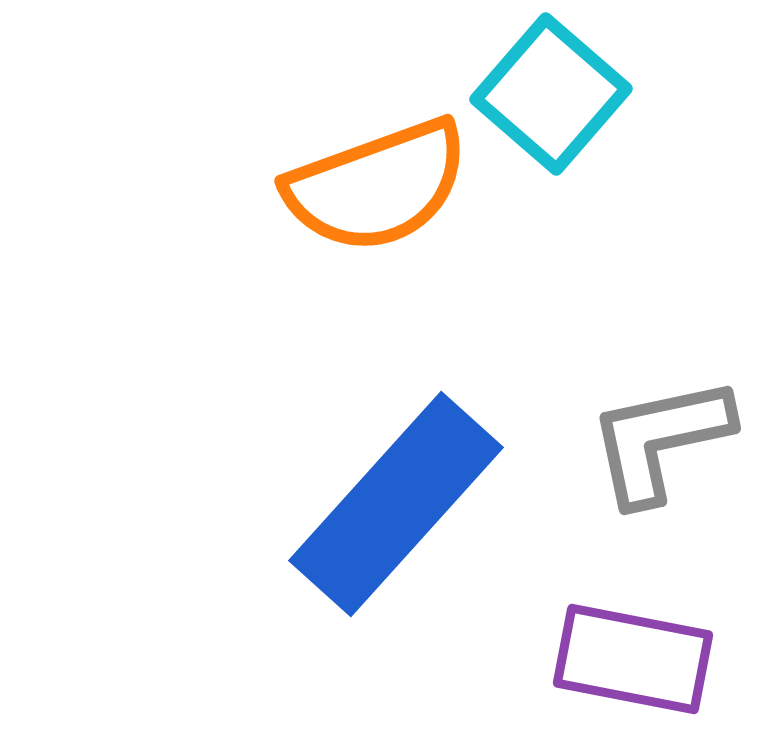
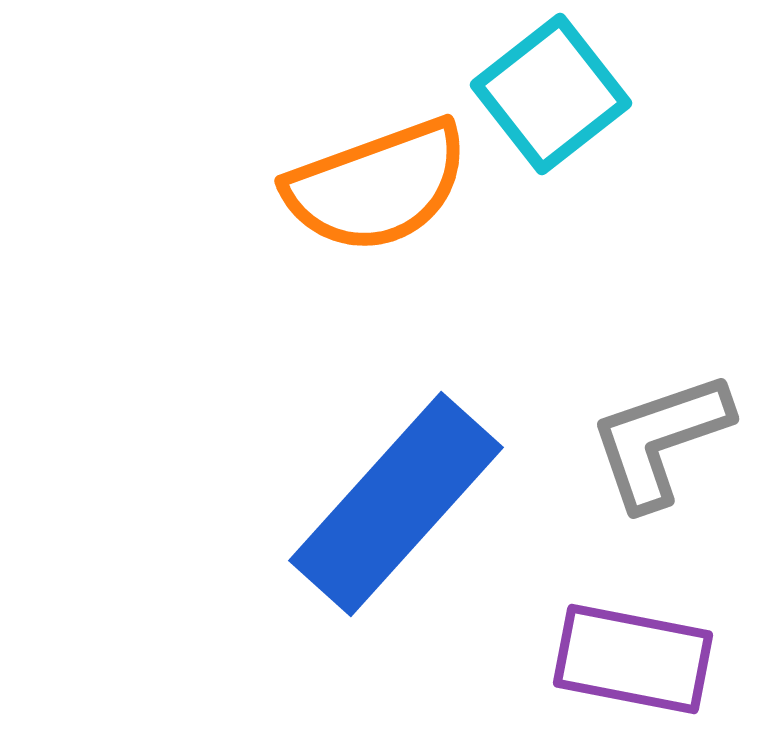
cyan square: rotated 11 degrees clockwise
gray L-shape: rotated 7 degrees counterclockwise
